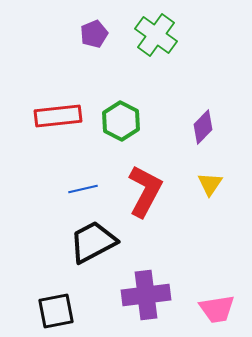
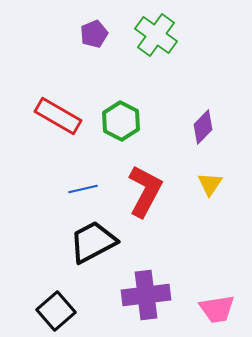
red rectangle: rotated 36 degrees clockwise
black square: rotated 30 degrees counterclockwise
